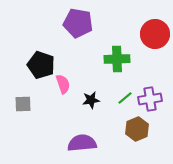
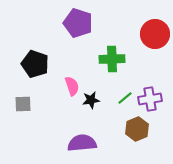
purple pentagon: rotated 8 degrees clockwise
green cross: moved 5 px left
black pentagon: moved 6 px left, 1 px up
pink semicircle: moved 9 px right, 2 px down
